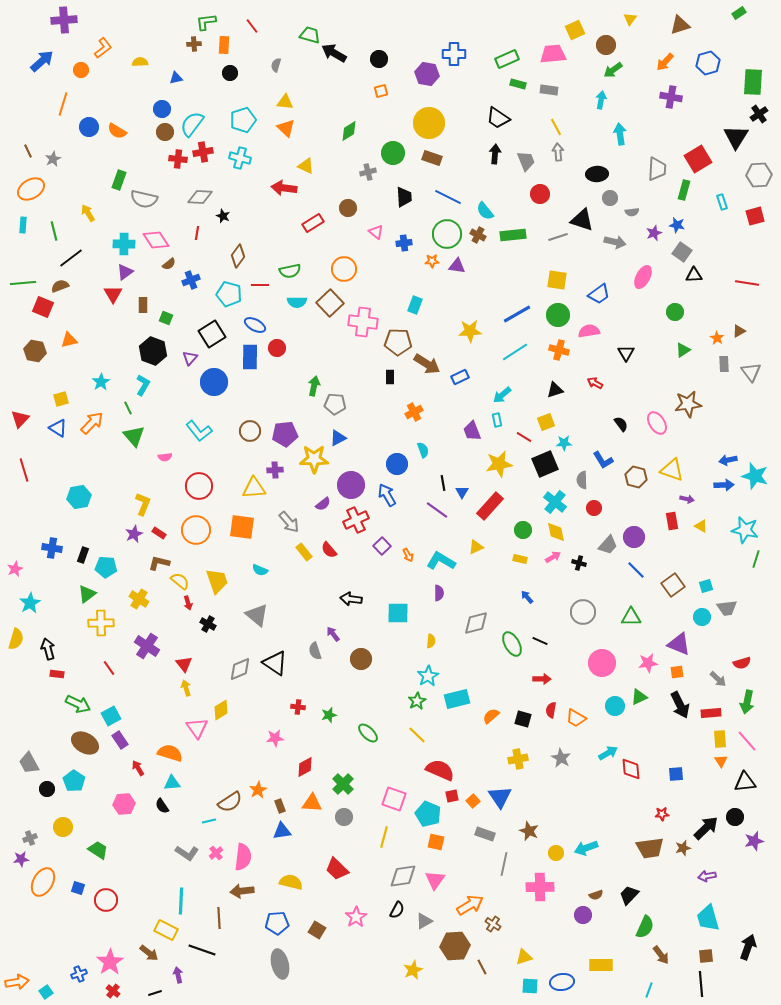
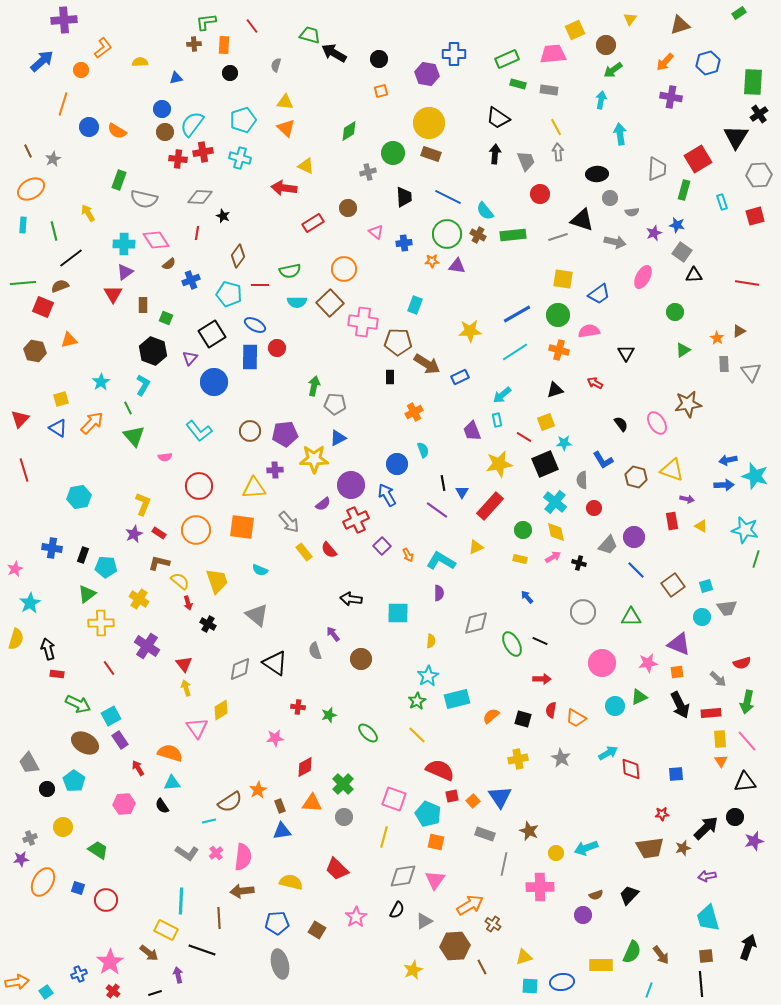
brown rectangle at (432, 158): moved 1 px left, 4 px up
yellow square at (557, 280): moved 6 px right, 1 px up
green semicircle at (645, 927): moved 13 px left, 25 px down
